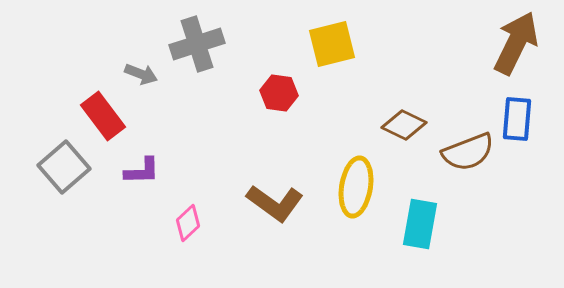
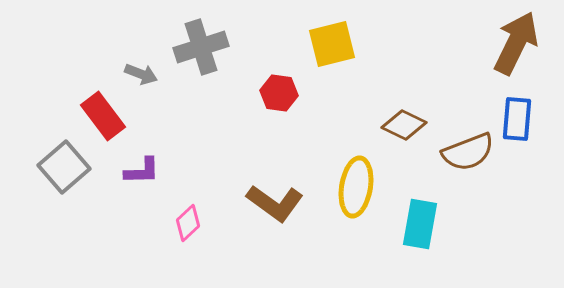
gray cross: moved 4 px right, 3 px down
